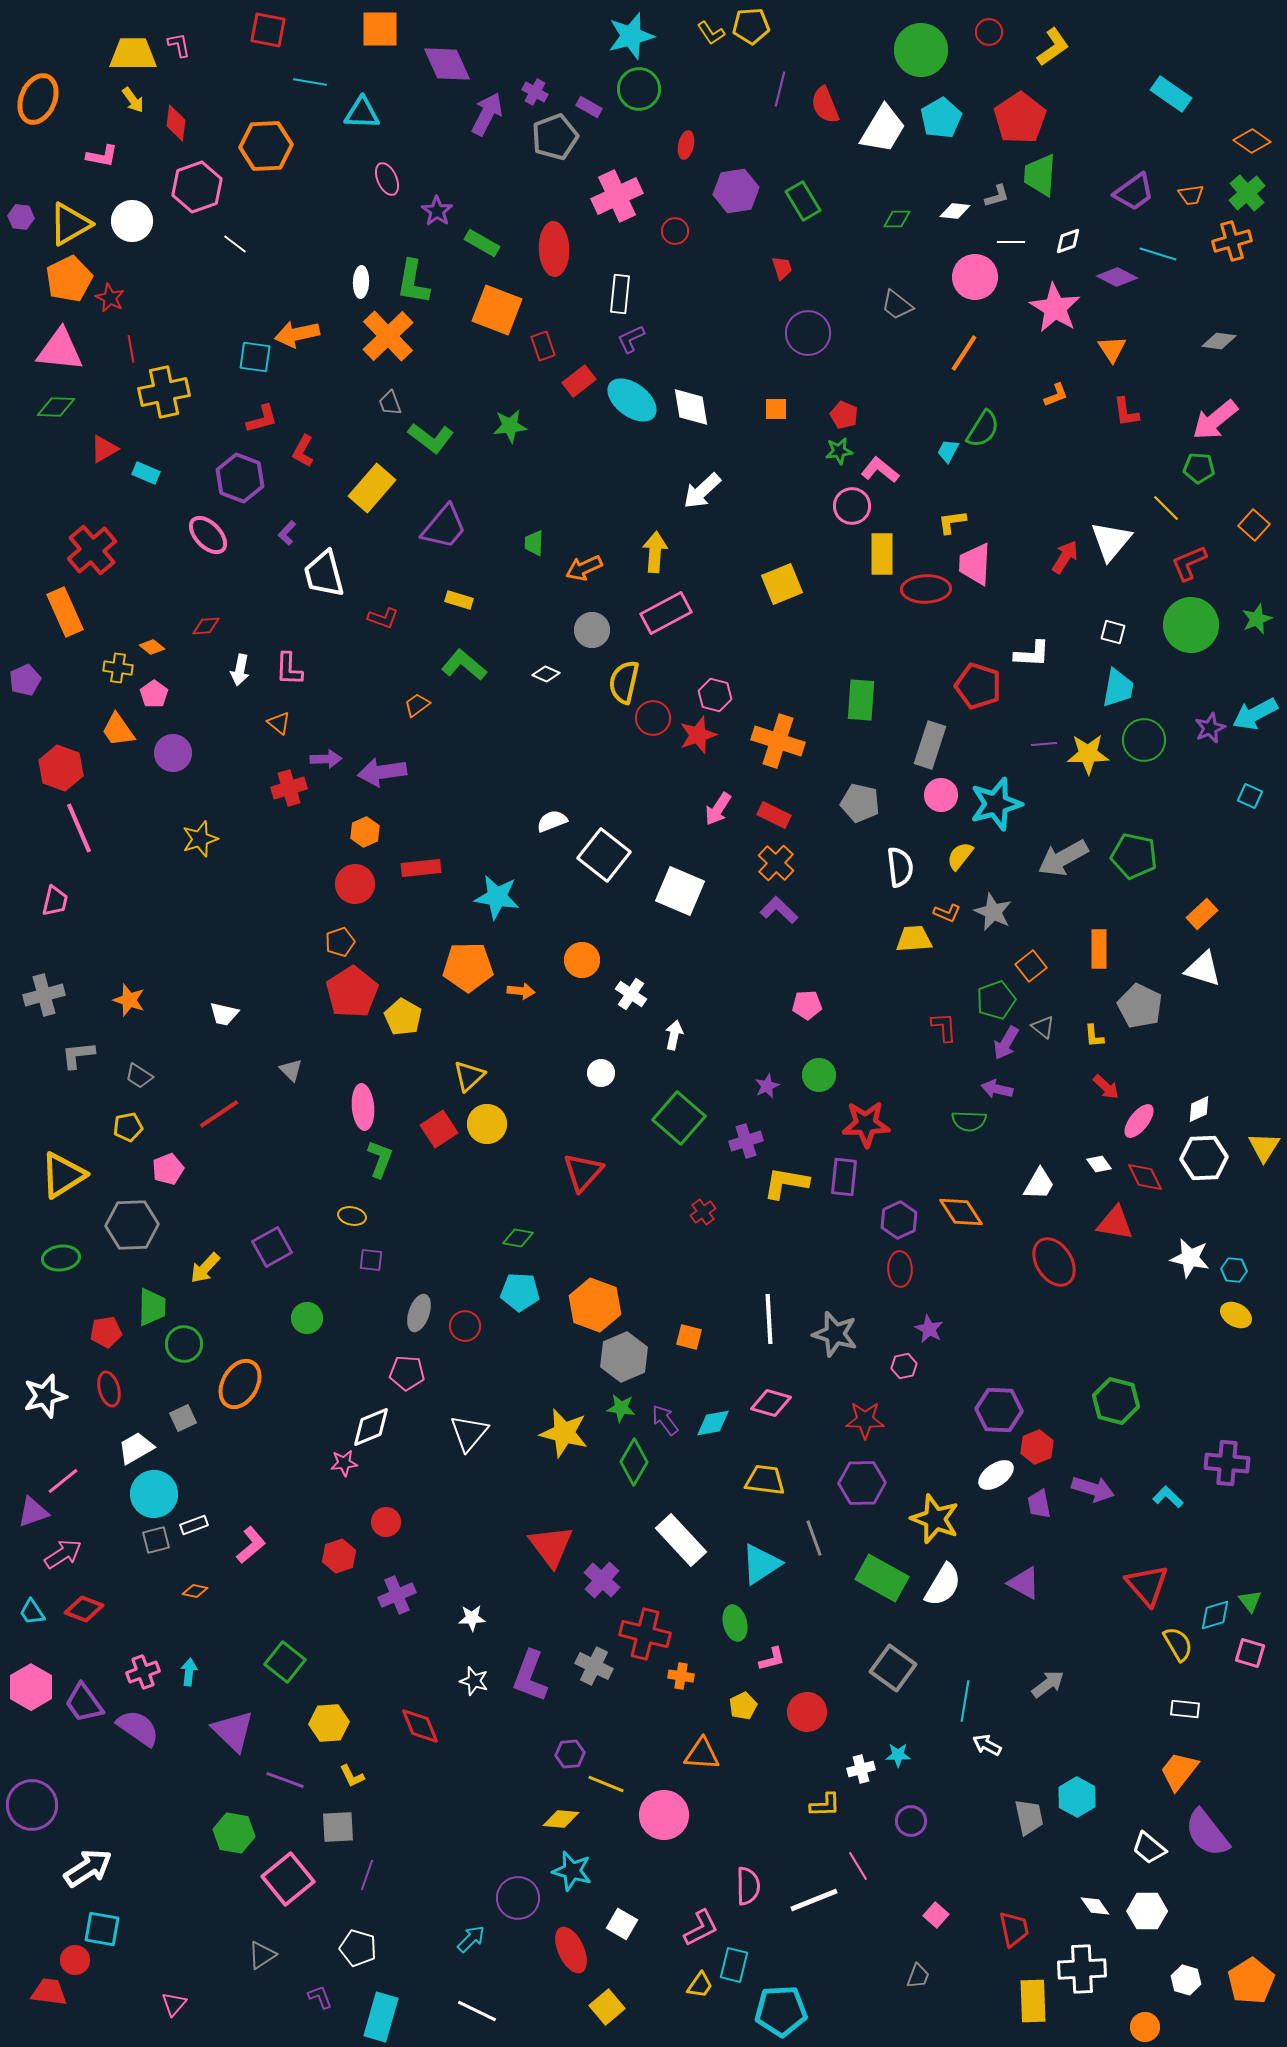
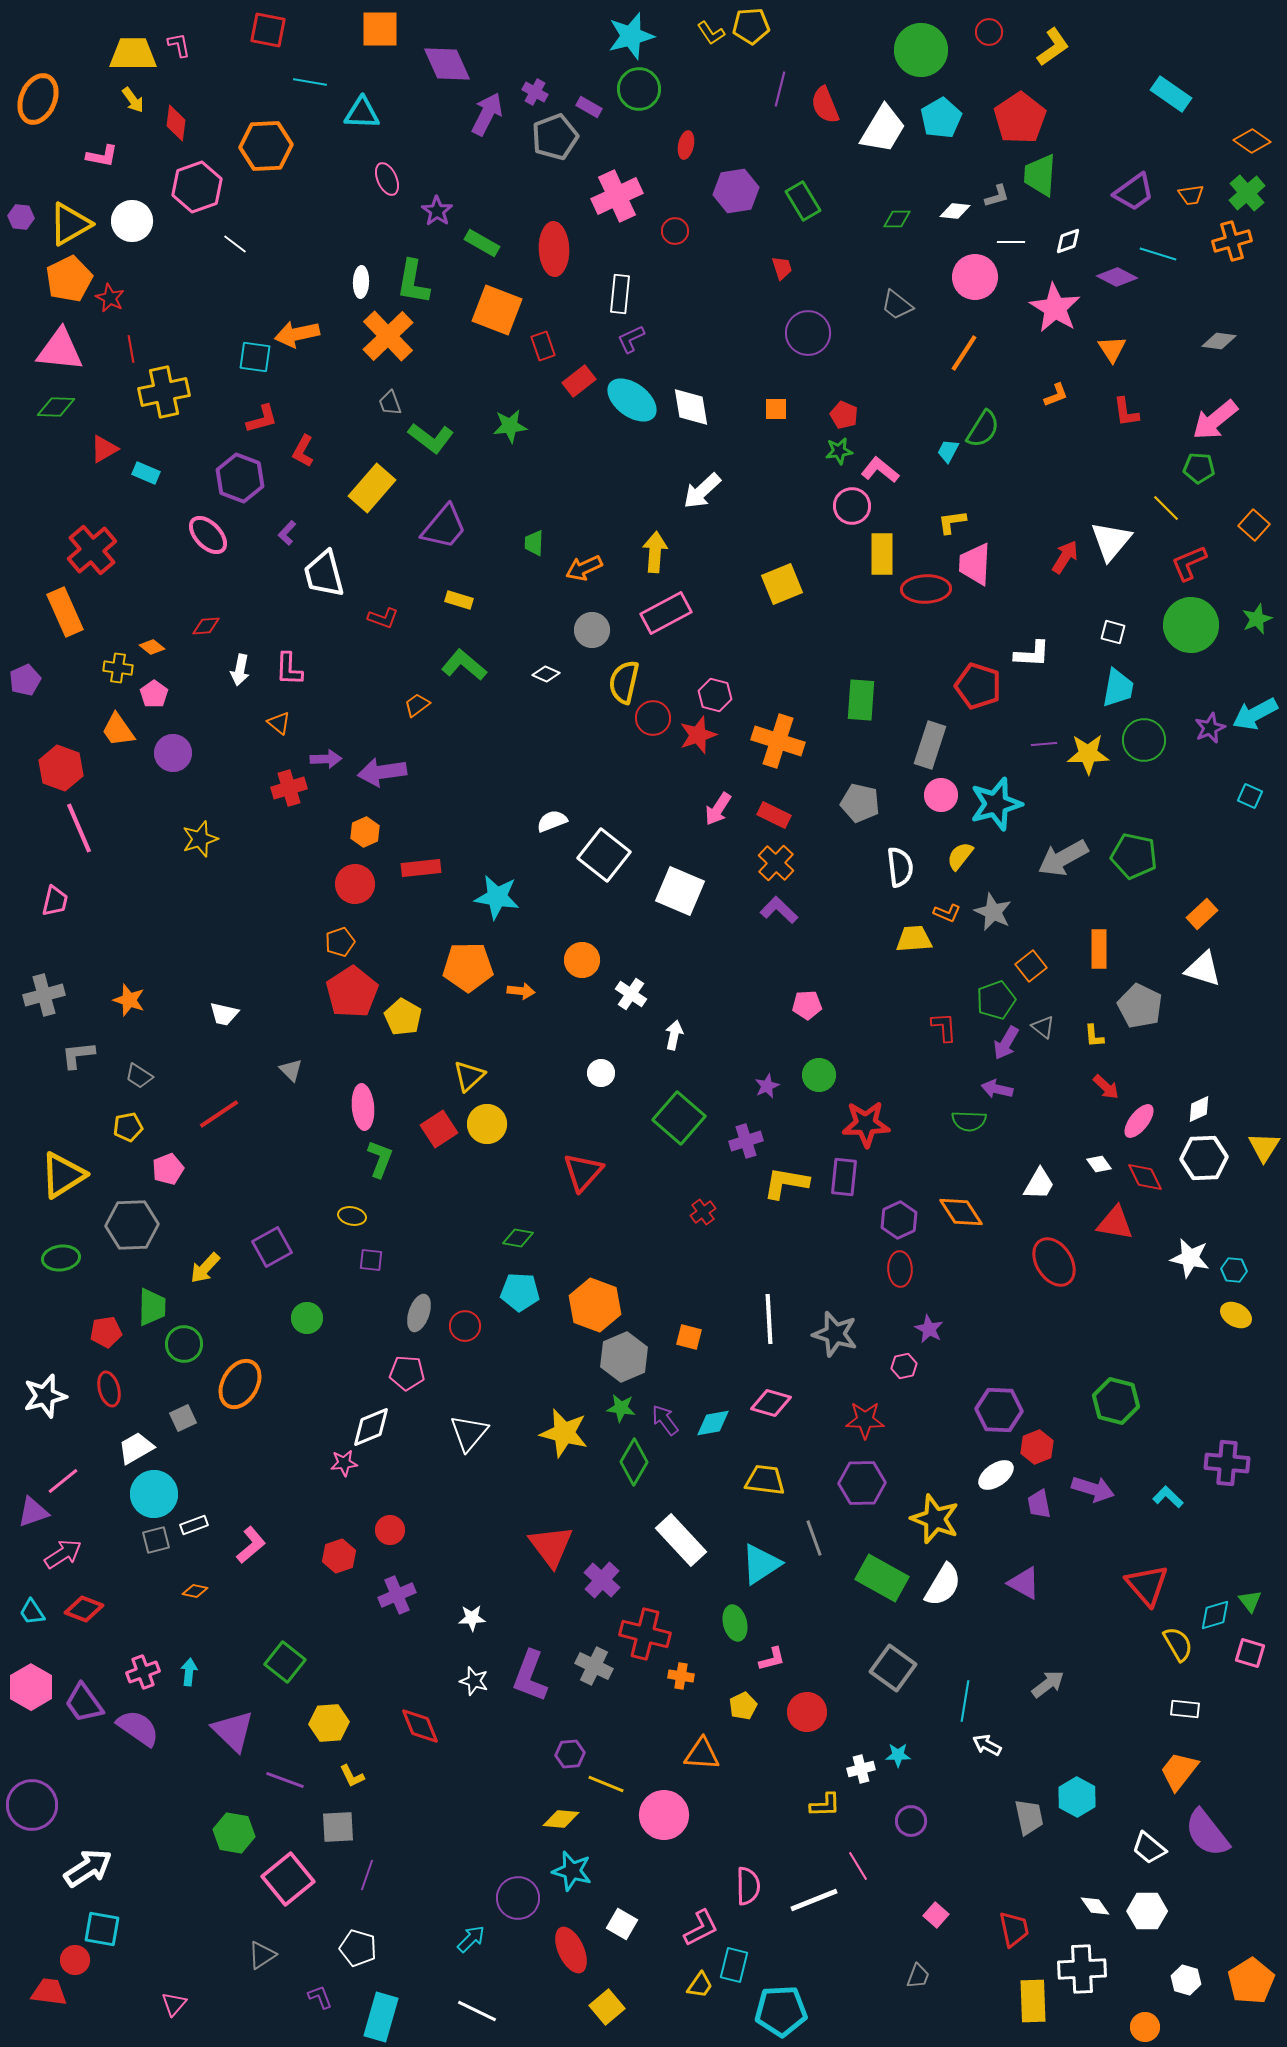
red circle at (386, 1522): moved 4 px right, 8 px down
